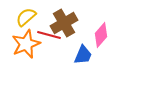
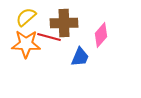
brown cross: rotated 28 degrees clockwise
red line: moved 2 px down
orange star: rotated 24 degrees clockwise
blue trapezoid: moved 3 px left, 2 px down
